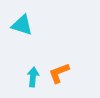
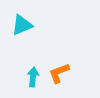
cyan triangle: rotated 40 degrees counterclockwise
